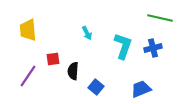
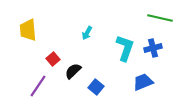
cyan arrow: rotated 56 degrees clockwise
cyan L-shape: moved 2 px right, 2 px down
red square: rotated 32 degrees counterclockwise
black semicircle: rotated 42 degrees clockwise
purple line: moved 10 px right, 10 px down
blue trapezoid: moved 2 px right, 7 px up
